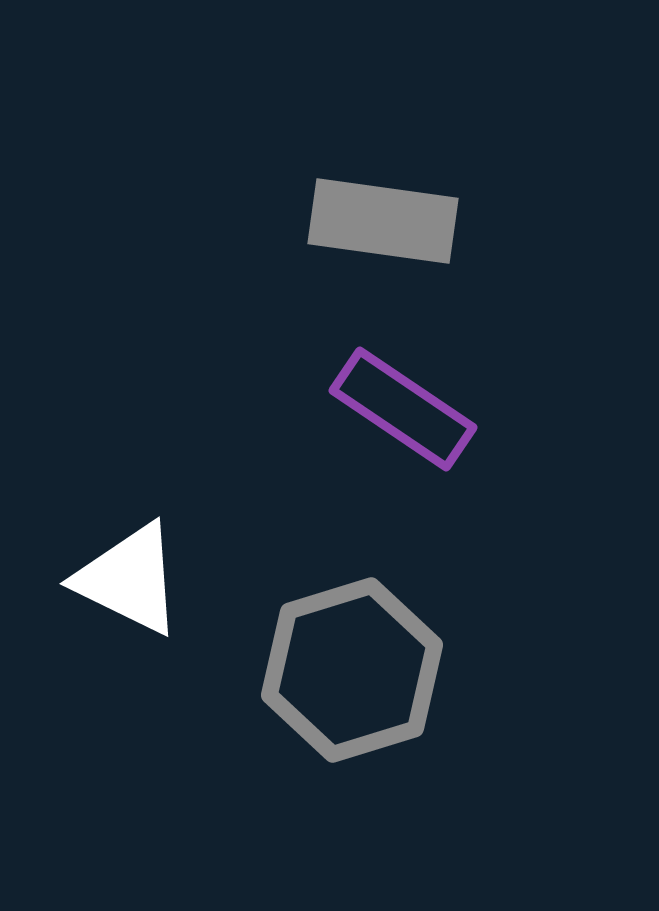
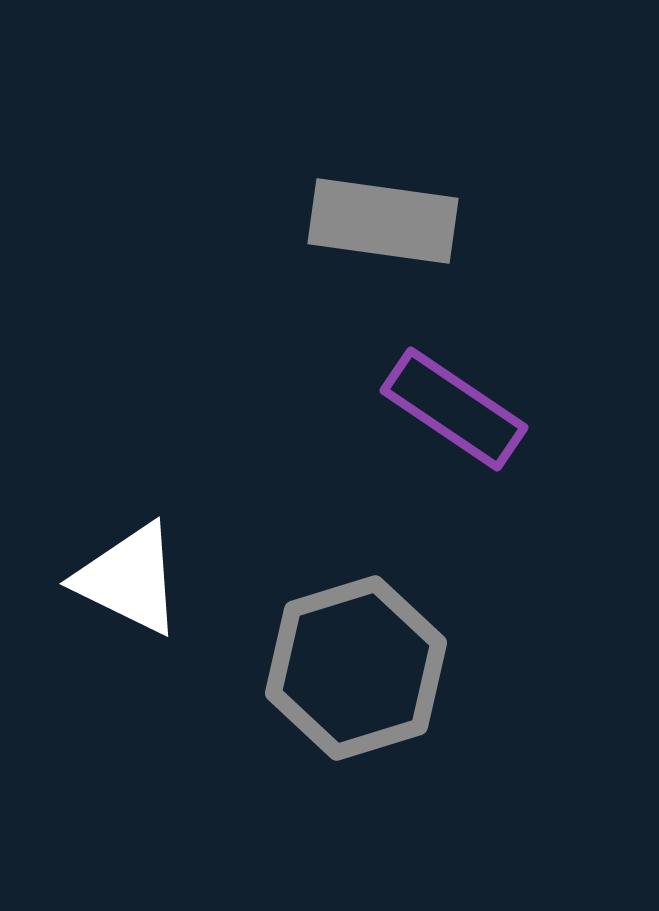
purple rectangle: moved 51 px right
gray hexagon: moved 4 px right, 2 px up
